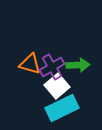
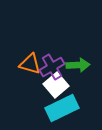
white square: moved 1 px left, 1 px up
